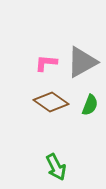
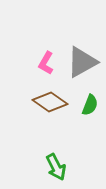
pink L-shape: rotated 65 degrees counterclockwise
brown diamond: moved 1 px left
